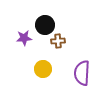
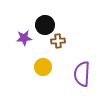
yellow circle: moved 2 px up
purple semicircle: moved 1 px down
